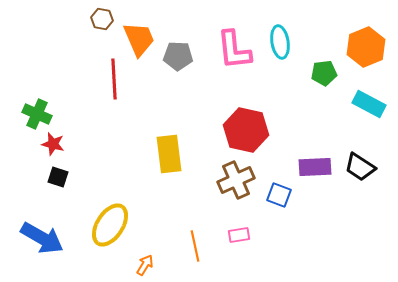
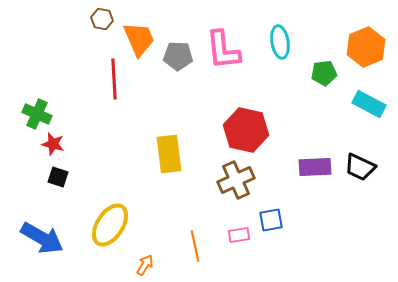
pink L-shape: moved 11 px left
black trapezoid: rotated 8 degrees counterclockwise
blue square: moved 8 px left, 25 px down; rotated 30 degrees counterclockwise
